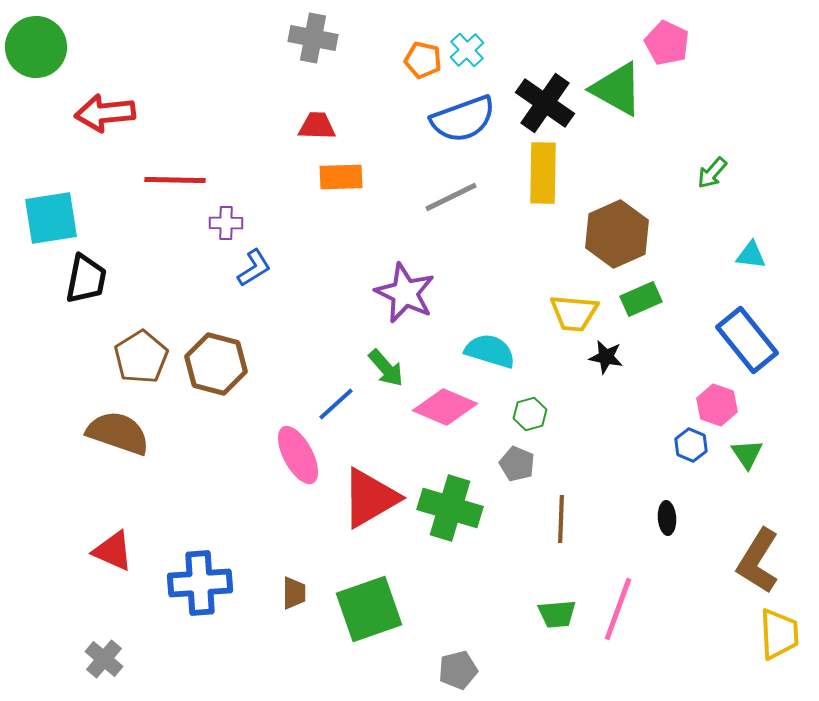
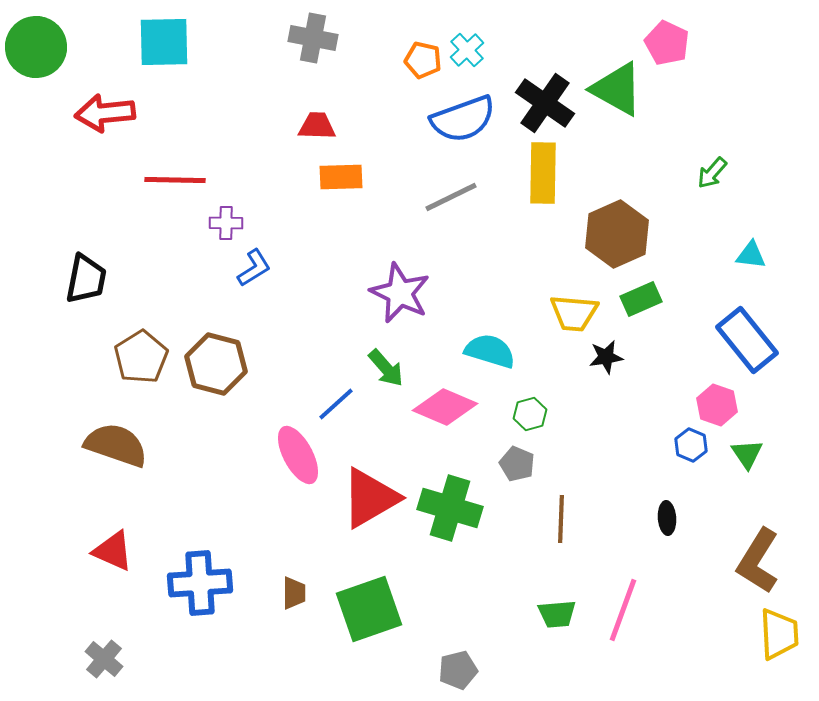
cyan square at (51, 218): moved 113 px right, 176 px up; rotated 8 degrees clockwise
purple star at (405, 293): moved 5 px left
black star at (606, 357): rotated 20 degrees counterclockwise
brown semicircle at (118, 433): moved 2 px left, 12 px down
pink line at (618, 609): moved 5 px right, 1 px down
